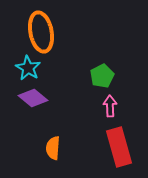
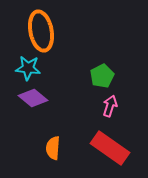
orange ellipse: moved 1 px up
cyan star: rotated 25 degrees counterclockwise
pink arrow: rotated 20 degrees clockwise
red rectangle: moved 9 px left, 1 px down; rotated 39 degrees counterclockwise
